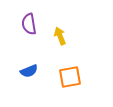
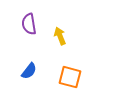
blue semicircle: rotated 30 degrees counterclockwise
orange square: rotated 25 degrees clockwise
